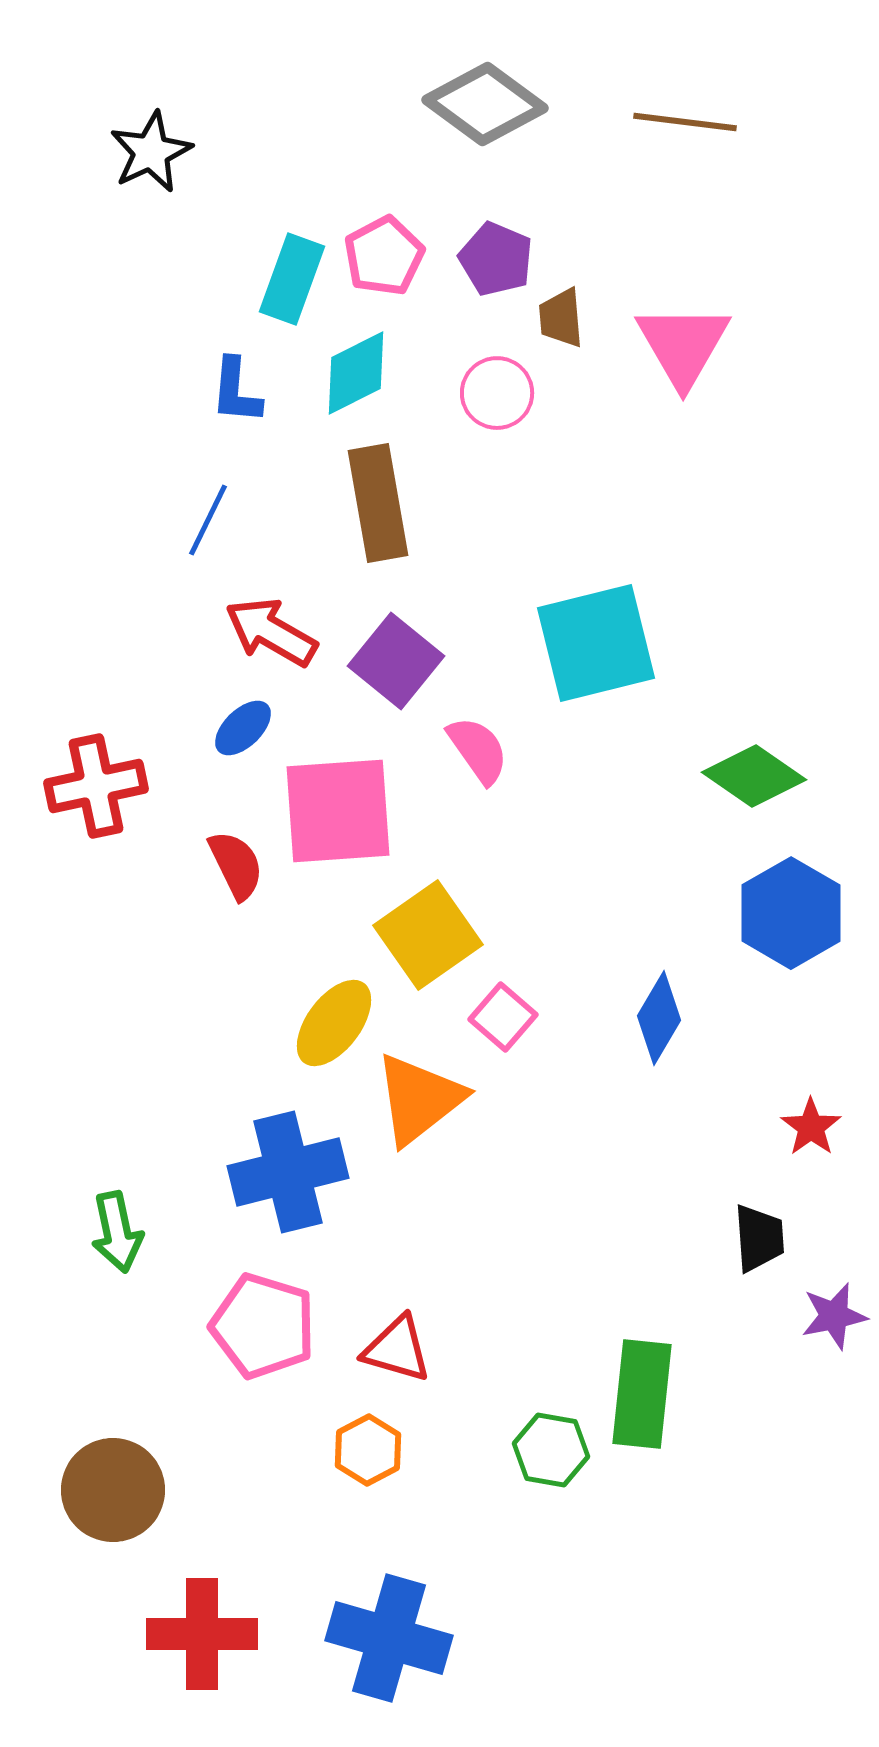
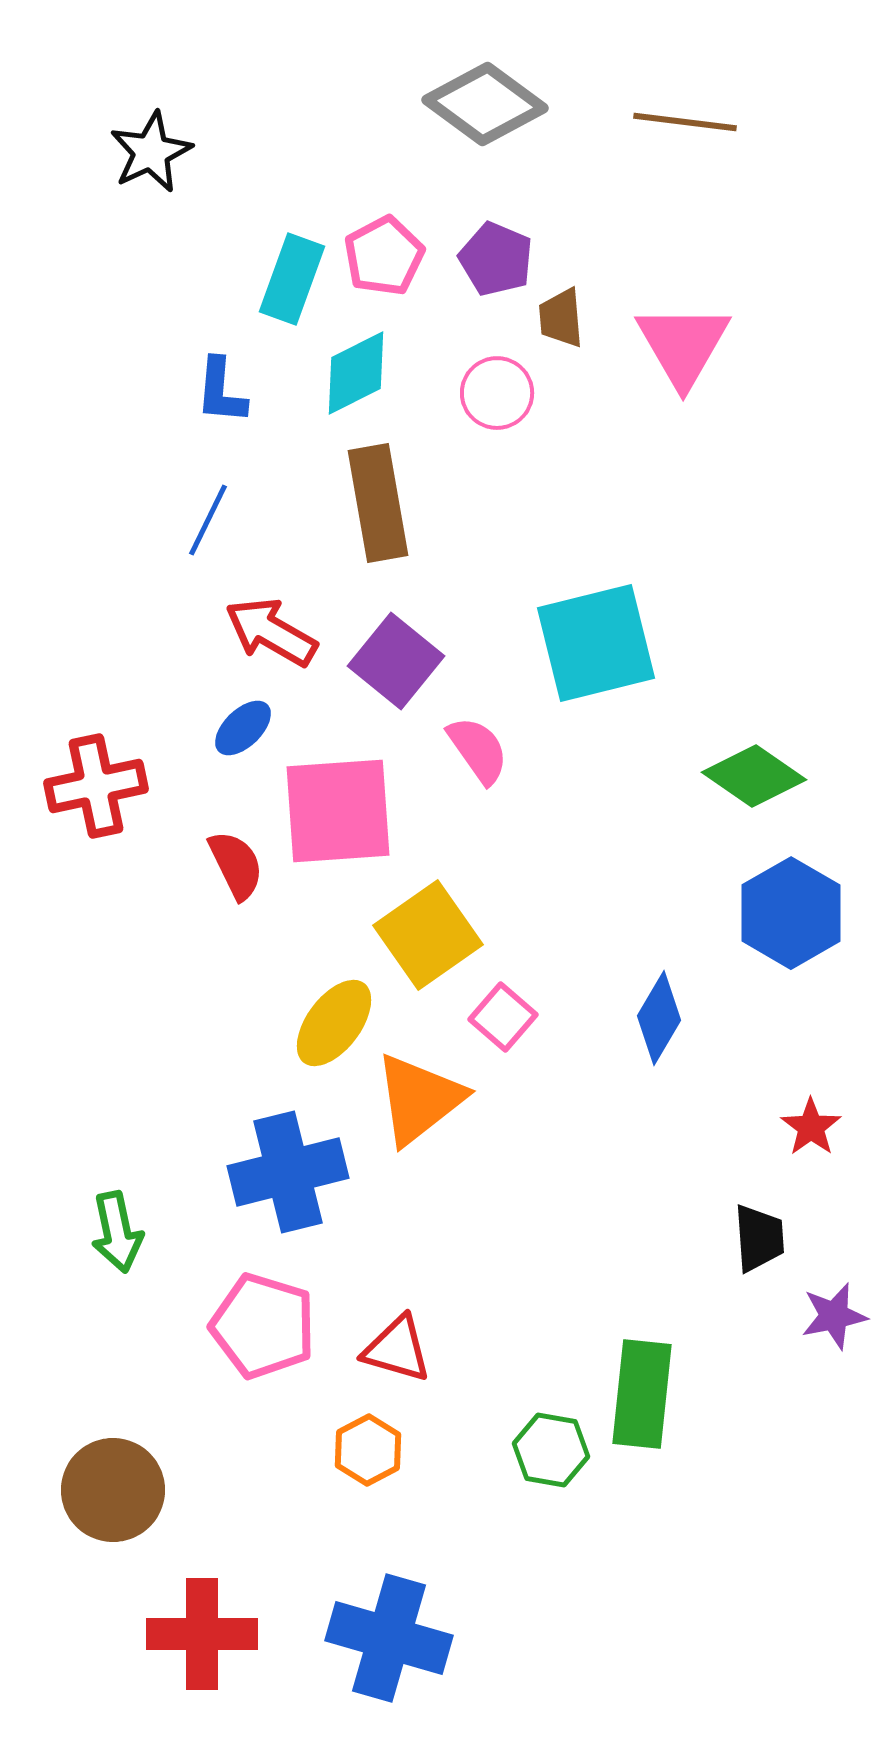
blue L-shape at (236, 391): moved 15 px left
